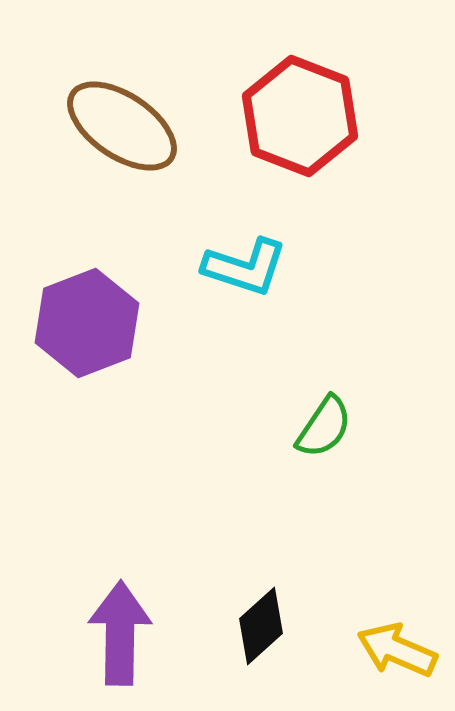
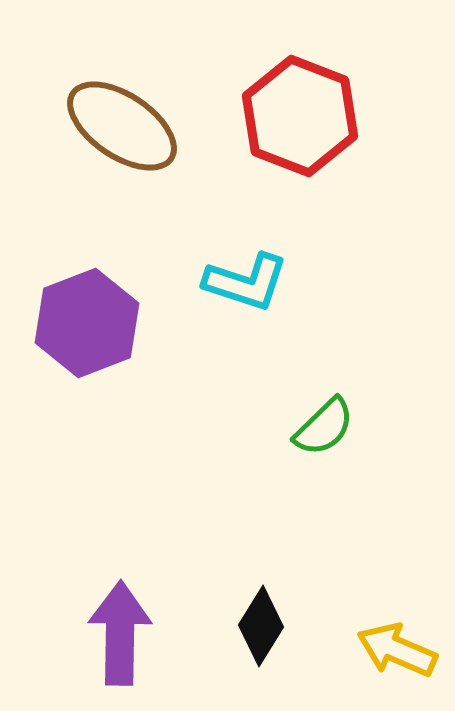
cyan L-shape: moved 1 px right, 15 px down
green semicircle: rotated 12 degrees clockwise
black diamond: rotated 16 degrees counterclockwise
